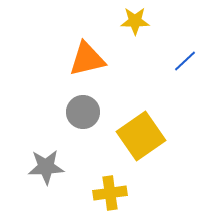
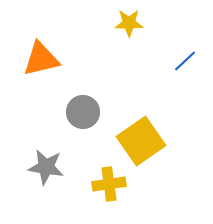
yellow star: moved 6 px left, 2 px down
orange triangle: moved 46 px left
yellow square: moved 5 px down
gray star: rotated 12 degrees clockwise
yellow cross: moved 1 px left, 9 px up
